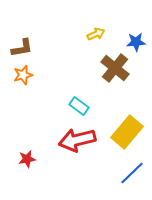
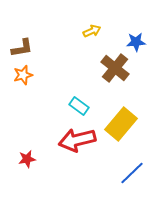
yellow arrow: moved 4 px left, 3 px up
yellow rectangle: moved 6 px left, 8 px up
